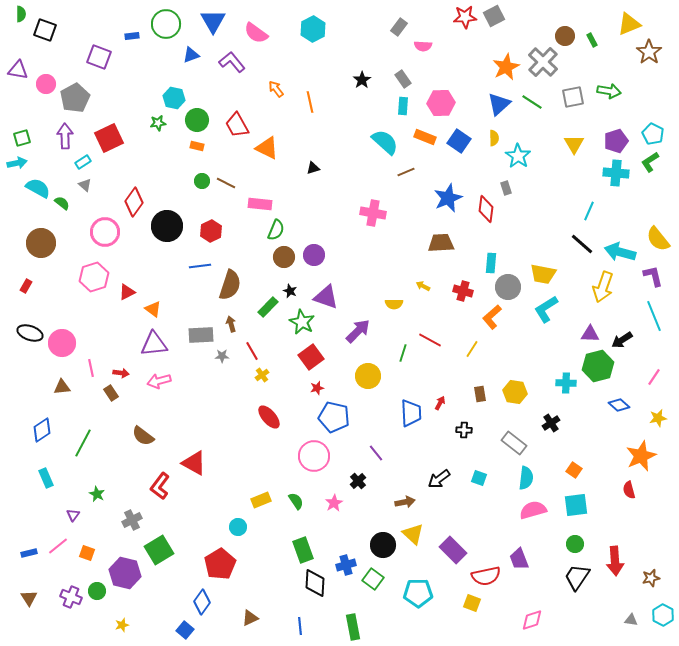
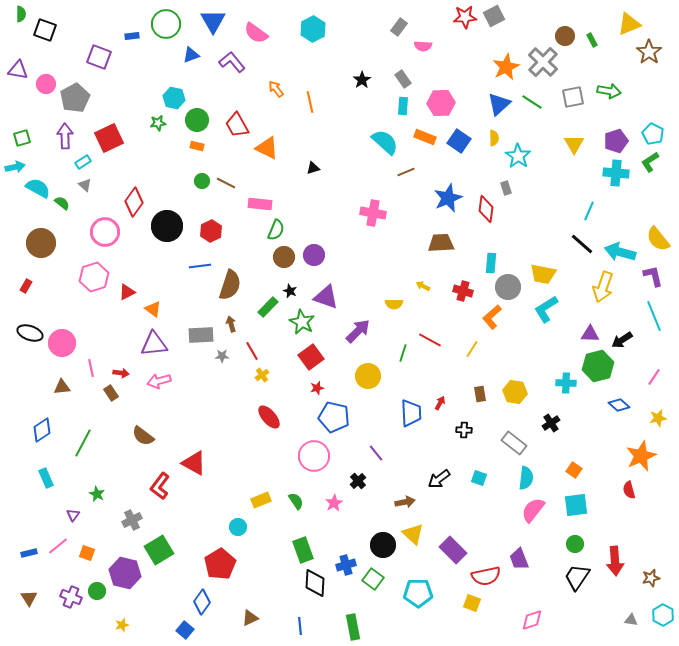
cyan arrow at (17, 163): moved 2 px left, 4 px down
pink semicircle at (533, 510): rotated 36 degrees counterclockwise
